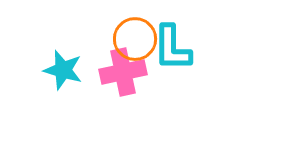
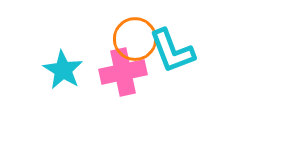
cyan L-shape: moved 3 px down; rotated 21 degrees counterclockwise
cyan star: rotated 15 degrees clockwise
